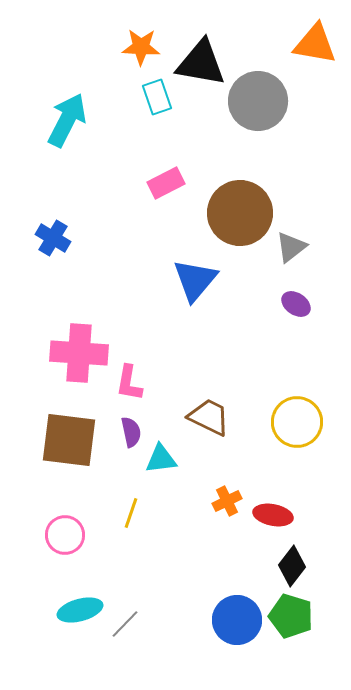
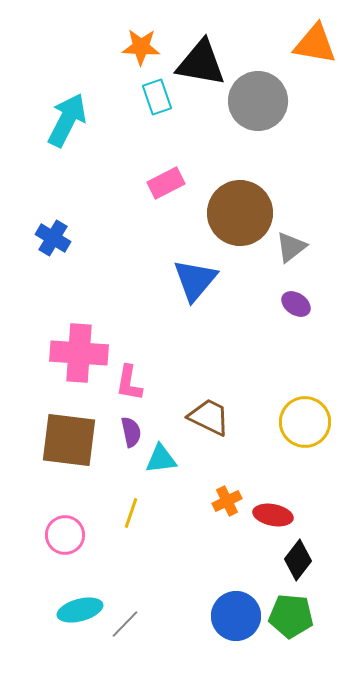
yellow circle: moved 8 px right
black diamond: moved 6 px right, 6 px up
green pentagon: rotated 12 degrees counterclockwise
blue circle: moved 1 px left, 4 px up
